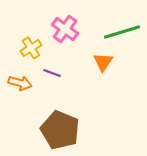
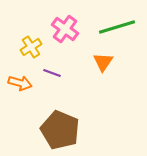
green line: moved 5 px left, 5 px up
yellow cross: moved 1 px up
